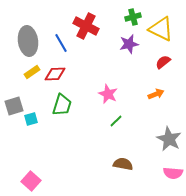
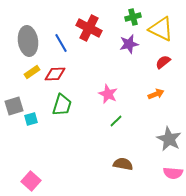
red cross: moved 3 px right, 2 px down
